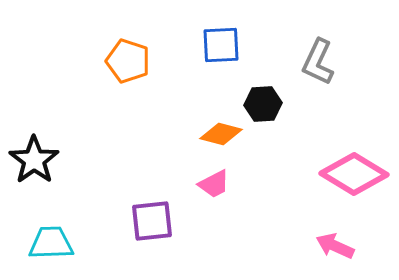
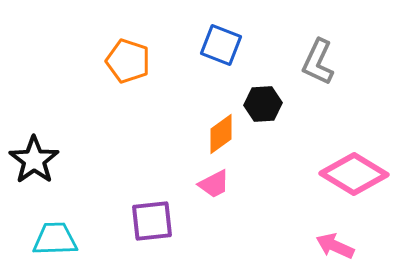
blue square: rotated 24 degrees clockwise
orange diamond: rotated 51 degrees counterclockwise
cyan trapezoid: moved 4 px right, 4 px up
